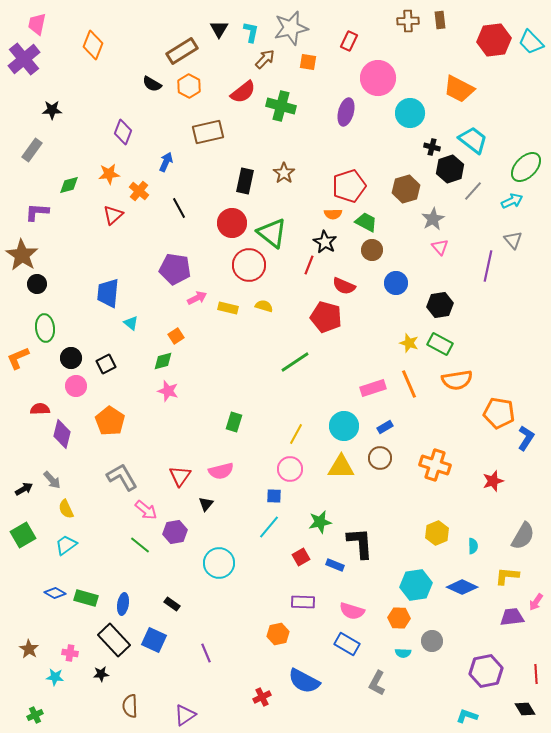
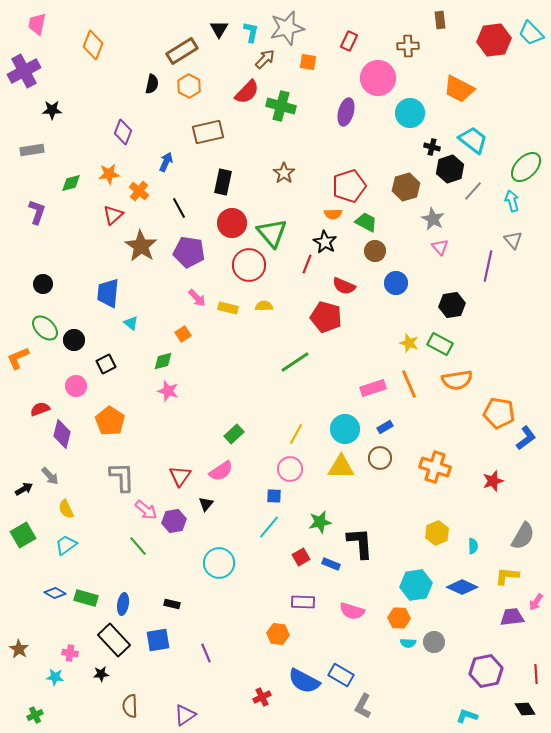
brown cross at (408, 21): moved 25 px down
gray star at (291, 28): moved 4 px left
cyan trapezoid at (531, 42): moved 9 px up
purple cross at (24, 59): moved 12 px down; rotated 12 degrees clockwise
black semicircle at (152, 84): rotated 108 degrees counterclockwise
red semicircle at (243, 92): moved 4 px right; rotated 8 degrees counterclockwise
gray rectangle at (32, 150): rotated 45 degrees clockwise
black rectangle at (245, 181): moved 22 px left, 1 px down
green diamond at (69, 185): moved 2 px right, 2 px up
brown hexagon at (406, 189): moved 2 px up
cyan arrow at (512, 201): rotated 80 degrees counterclockwise
purple L-shape at (37, 212): rotated 105 degrees clockwise
gray star at (433, 219): rotated 15 degrees counterclockwise
green triangle at (272, 233): rotated 12 degrees clockwise
brown circle at (372, 250): moved 3 px right, 1 px down
brown star at (22, 255): moved 119 px right, 9 px up
red line at (309, 265): moved 2 px left, 1 px up
purple pentagon at (175, 269): moved 14 px right, 17 px up
black circle at (37, 284): moved 6 px right
pink arrow at (197, 298): rotated 72 degrees clockwise
black hexagon at (440, 305): moved 12 px right
yellow semicircle at (264, 306): rotated 18 degrees counterclockwise
green ellipse at (45, 328): rotated 40 degrees counterclockwise
orange square at (176, 336): moved 7 px right, 2 px up
black circle at (71, 358): moved 3 px right, 18 px up
red semicircle at (40, 409): rotated 18 degrees counterclockwise
green rectangle at (234, 422): moved 12 px down; rotated 30 degrees clockwise
cyan circle at (344, 426): moved 1 px right, 3 px down
blue L-shape at (526, 438): rotated 20 degrees clockwise
orange cross at (435, 465): moved 2 px down
pink semicircle at (221, 471): rotated 20 degrees counterclockwise
gray L-shape at (122, 477): rotated 28 degrees clockwise
gray arrow at (52, 480): moved 2 px left, 4 px up
purple hexagon at (175, 532): moved 1 px left, 11 px up
green line at (140, 545): moved 2 px left, 1 px down; rotated 10 degrees clockwise
blue rectangle at (335, 565): moved 4 px left, 1 px up
black rectangle at (172, 604): rotated 21 degrees counterclockwise
orange hexagon at (278, 634): rotated 20 degrees clockwise
blue square at (154, 640): moved 4 px right; rotated 35 degrees counterclockwise
gray circle at (432, 641): moved 2 px right, 1 px down
blue rectangle at (347, 644): moved 6 px left, 31 px down
brown star at (29, 649): moved 10 px left
cyan semicircle at (403, 653): moved 5 px right, 10 px up
gray L-shape at (377, 683): moved 14 px left, 23 px down
